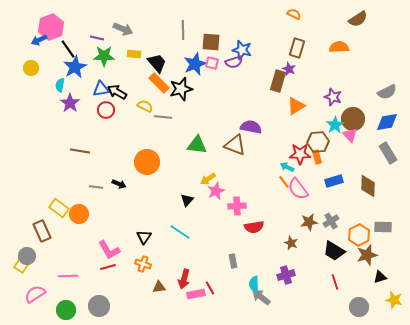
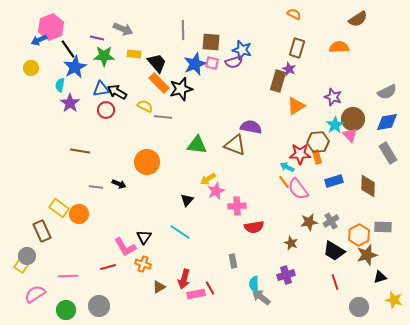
pink L-shape at (109, 250): moved 16 px right, 3 px up
brown triangle at (159, 287): rotated 24 degrees counterclockwise
